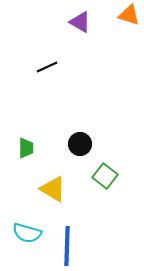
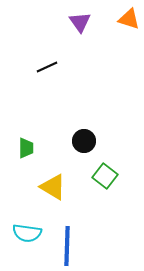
orange triangle: moved 4 px down
purple triangle: rotated 25 degrees clockwise
black circle: moved 4 px right, 3 px up
yellow triangle: moved 2 px up
cyan semicircle: rotated 8 degrees counterclockwise
